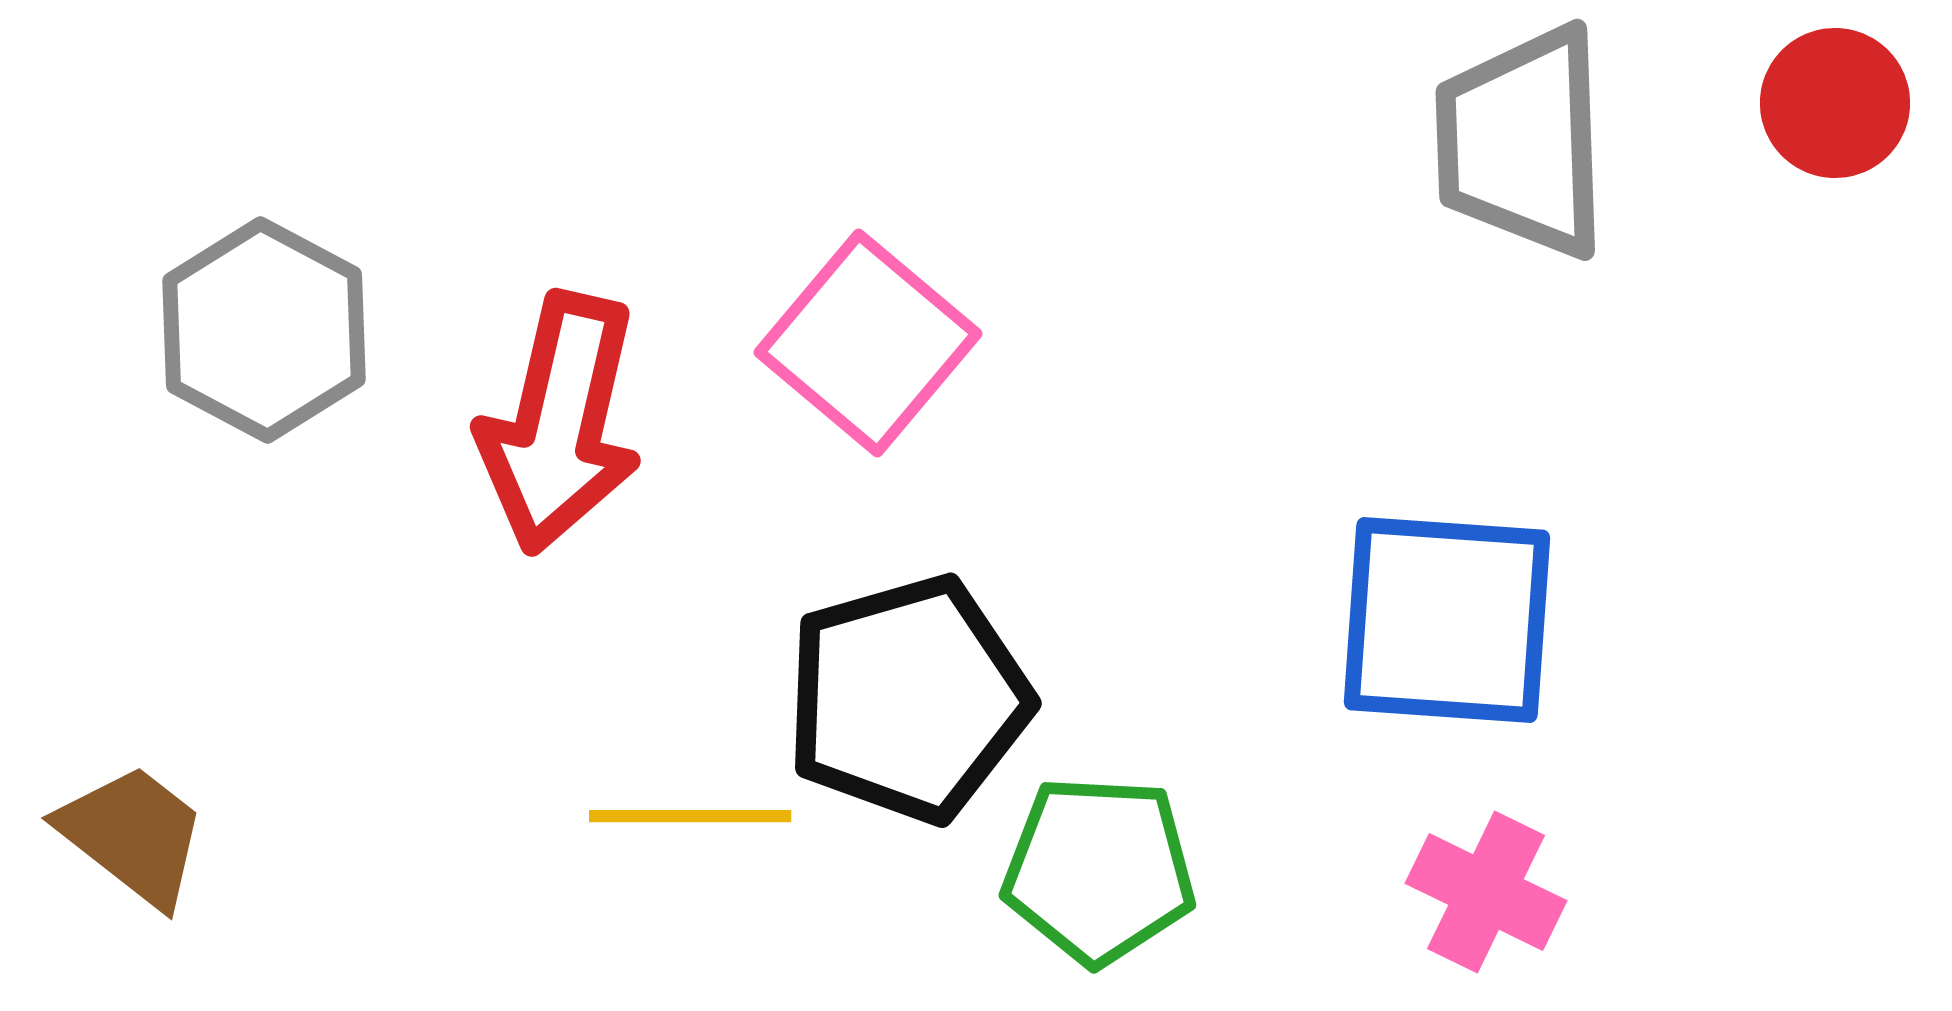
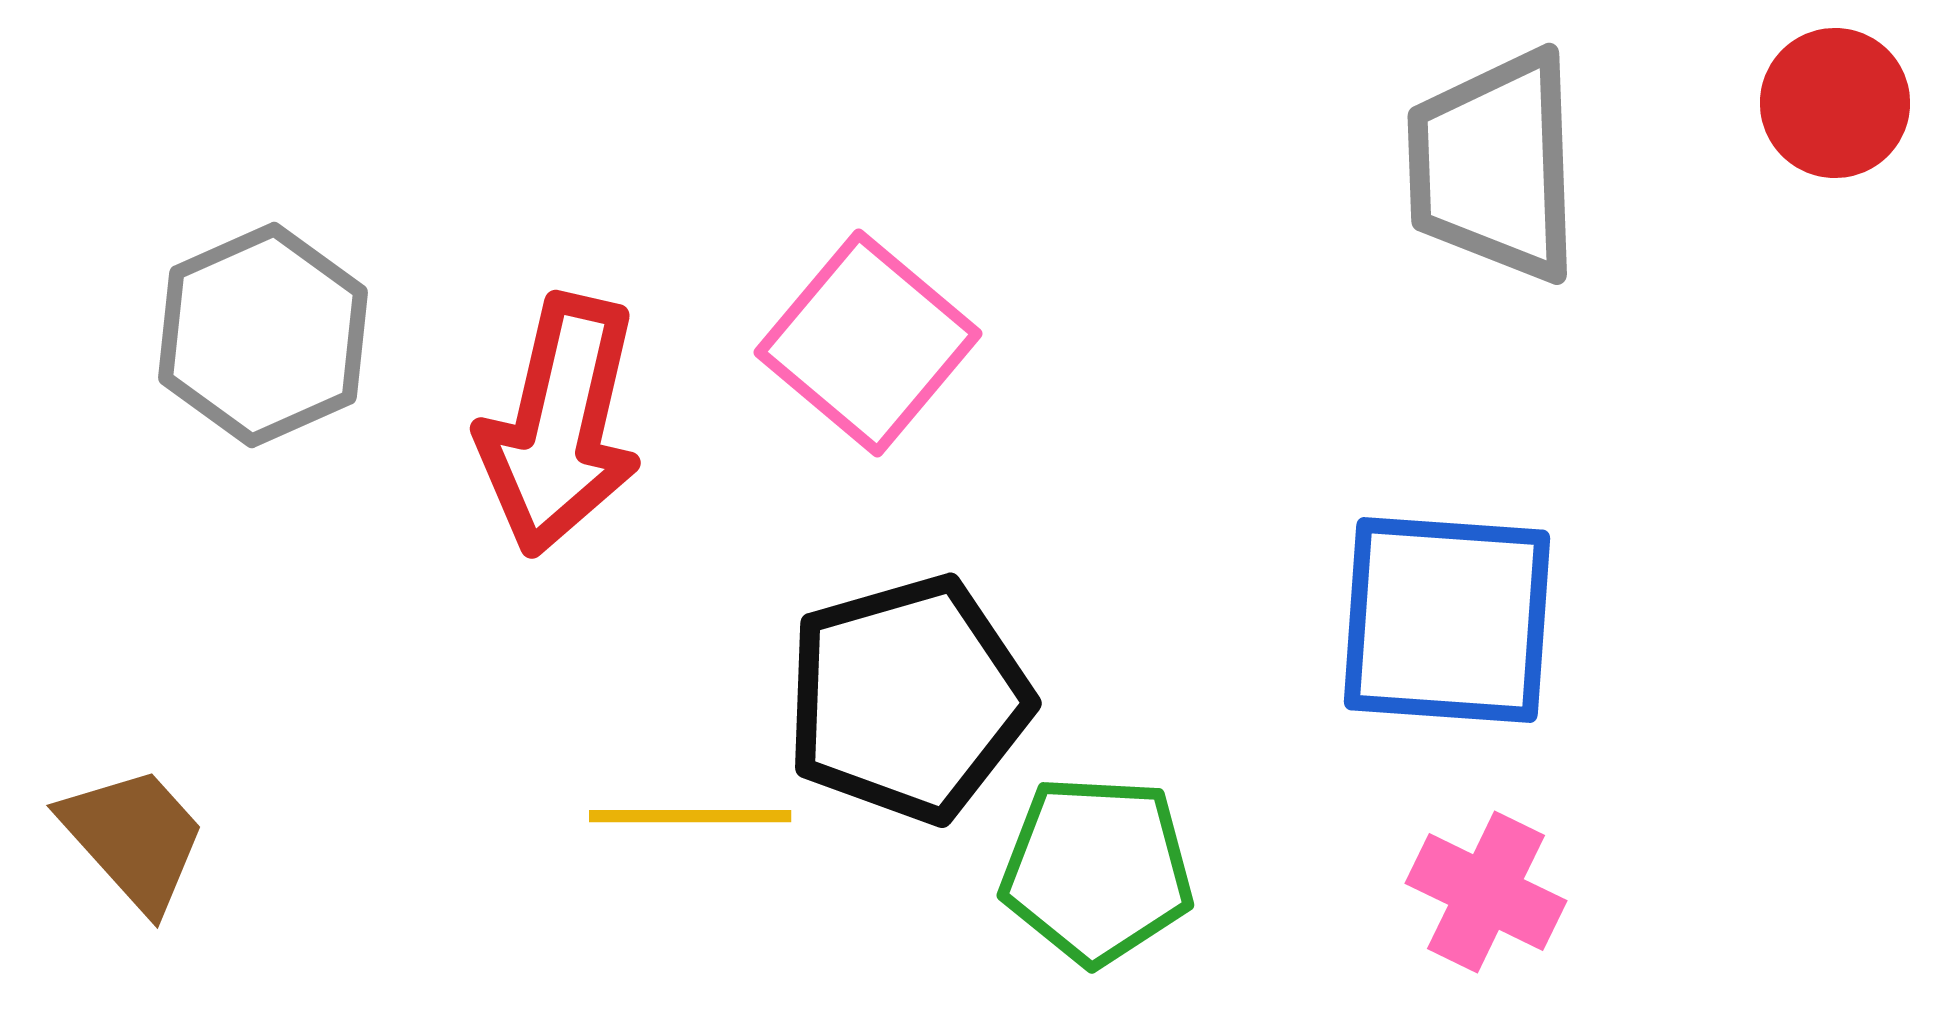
gray trapezoid: moved 28 px left, 24 px down
gray hexagon: moved 1 px left, 5 px down; rotated 8 degrees clockwise
red arrow: moved 2 px down
brown trapezoid: moved 1 px right, 3 px down; rotated 10 degrees clockwise
green pentagon: moved 2 px left
